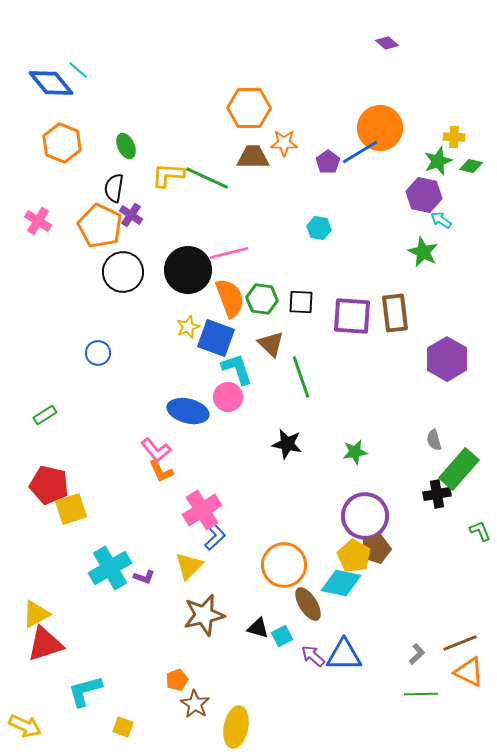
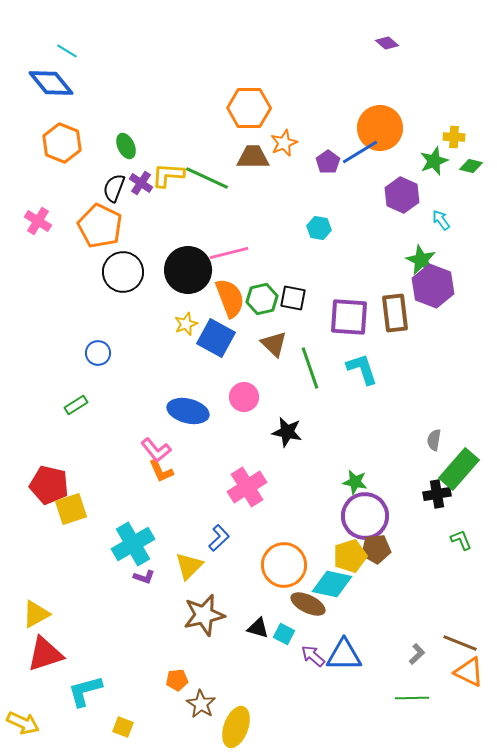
cyan line at (78, 70): moved 11 px left, 19 px up; rotated 10 degrees counterclockwise
orange star at (284, 143): rotated 24 degrees counterclockwise
green star at (438, 161): moved 4 px left
black semicircle at (114, 188): rotated 12 degrees clockwise
purple hexagon at (424, 195): moved 22 px left; rotated 12 degrees clockwise
purple cross at (131, 215): moved 10 px right, 32 px up
cyan arrow at (441, 220): rotated 20 degrees clockwise
green star at (423, 252): moved 2 px left, 8 px down
green hexagon at (262, 299): rotated 20 degrees counterclockwise
black square at (301, 302): moved 8 px left, 4 px up; rotated 8 degrees clockwise
purple square at (352, 316): moved 3 px left, 1 px down
yellow star at (188, 327): moved 2 px left, 3 px up
blue square at (216, 338): rotated 9 degrees clockwise
brown triangle at (271, 344): moved 3 px right
purple hexagon at (447, 359): moved 14 px left, 73 px up; rotated 9 degrees counterclockwise
cyan L-shape at (237, 369): moved 125 px right
green line at (301, 377): moved 9 px right, 9 px up
pink circle at (228, 397): moved 16 px right
green rectangle at (45, 415): moved 31 px right, 10 px up
gray semicircle at (434, 440): rotated 25 degrees clockwise
black star at (287, 444): moved 12 px up
green star at (355, 452): moved 30 px down; rotated 20 degrees clockwise
pink cross at (202, 510): moved 45 px right, 23 px up
green L-shape at (480, 531): moved 19 px left, 9 px down
blue L-shape at (215, 537): moved 4 px right, 1 px down
brown pentagon at (376, 549): rotated 12 degrees clockwise
yellow pentagon at (354, 556): moved 4 px left; rotated 24 degrees clockwise
cyan cross at (110, 568): moved 23 px right, 24 px up
cyan diamond at (341, 583): moved 9 px left, 1 px down
brown ellipse at (308, 604): rotated 32 degrees counterclockwise
cyan square at (282, 636): moved 2 px right, 2 px up; rotated 35 degrees counterclockwise
brown line at (460, 643): rotated 44 degrees clockwise
red triangle at (45, 644): moved 10 px down
orange pentagon at (177, 680): rotated 15 degrees clockwise
green line at (421, 694): moved 9 px left, 4 px down
brown star at (195, 704): moved 6 px right
yellow arrow at (25, 726): moved 2 px left, 3 px up
yellow ellipse at (236, 727): rotated 9 degrees clockwise
